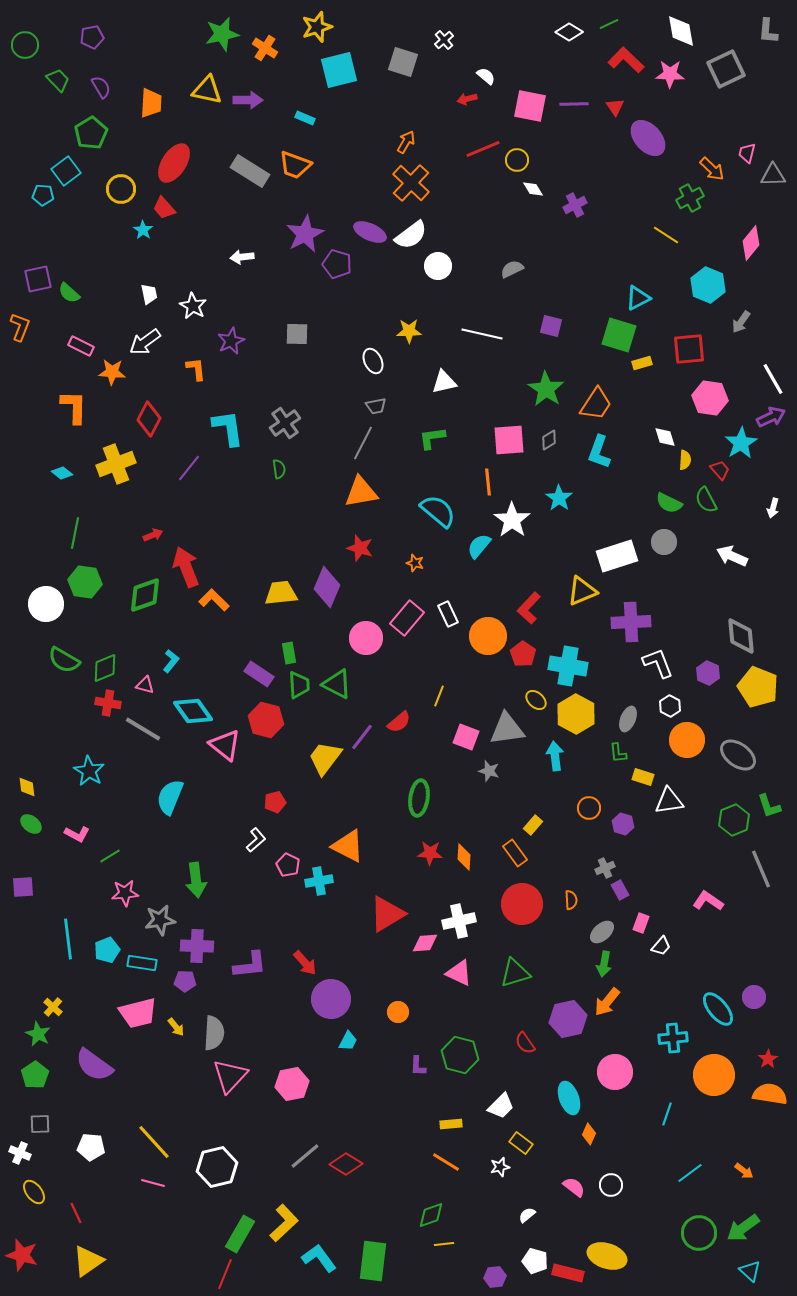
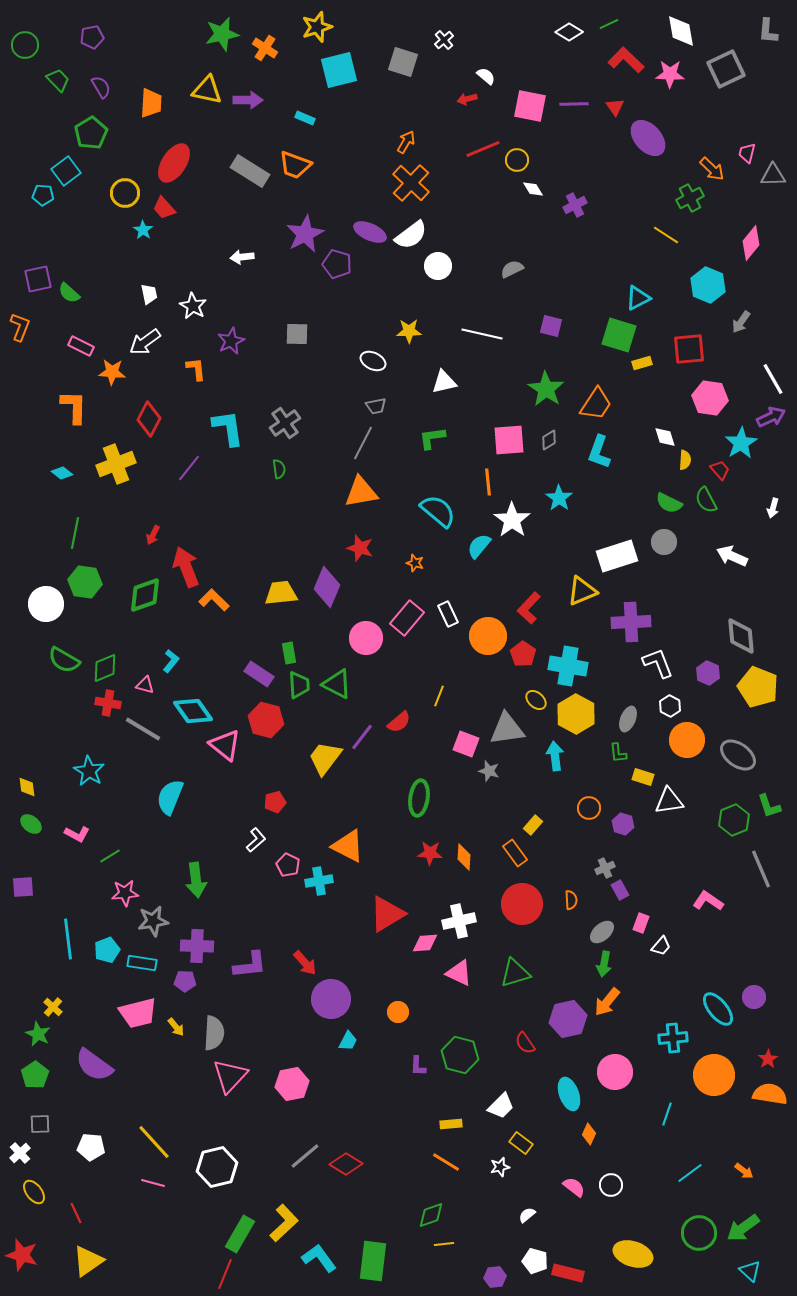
yellow circle at (121, 189): moved 4 px right, 4 px down
white ellipse at (373, 361): rotated 40 degrees counterclockwise
red arrow at (153, 535): rotated 138 degrees clockwise
pink square at (466, 737): moved 7 px down
gray star at (160, 920): moved 7 px left, 1 px down
cyan ellipse at (569, 1098): moved 4 px up
white cross at (20, 1153): rotated 25 degrees clockwise
yellow ellipse at (607, 1256): moved 26 px right, 2 px up
